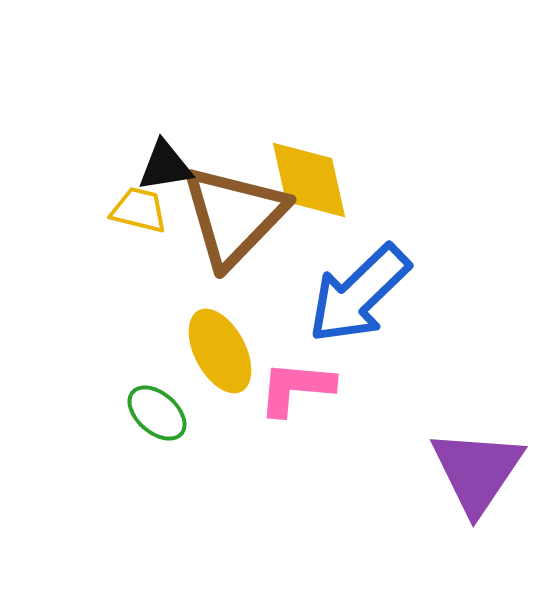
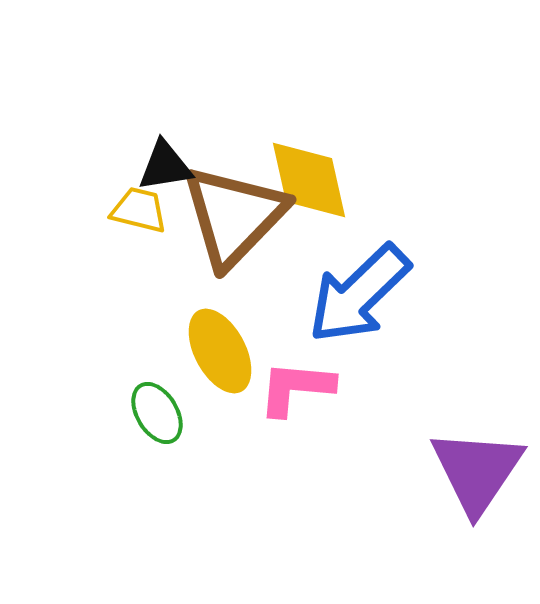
green ellipse: rotated 18 degrees clockwise
